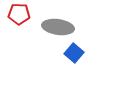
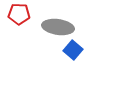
blue square: moved 1 px left, 3 px up
